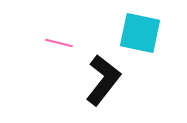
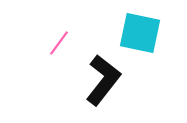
pink line: rotated 68 degrees counterclockwise
